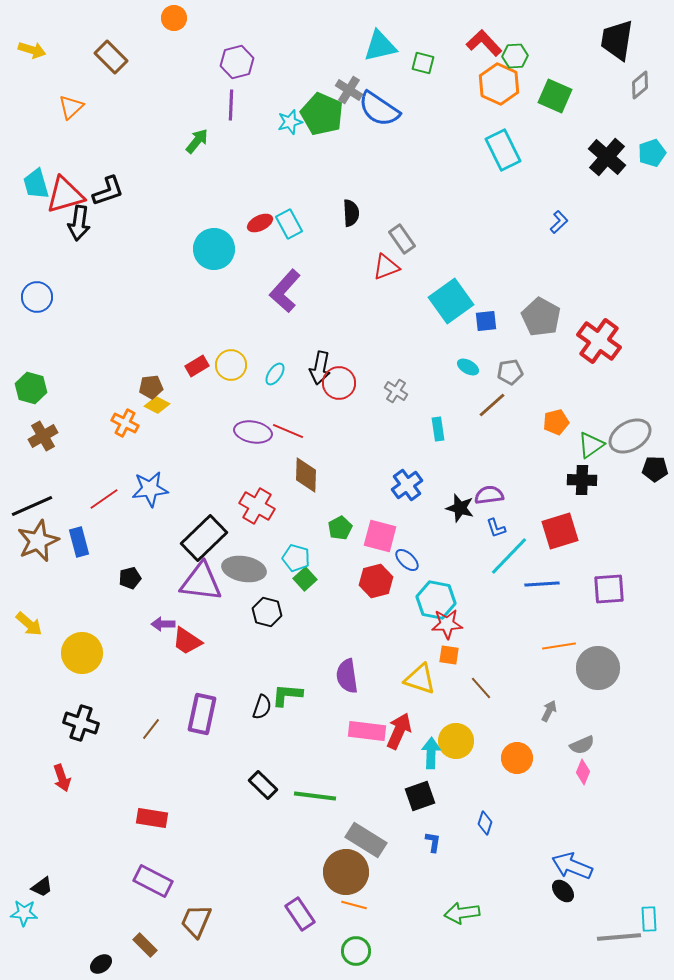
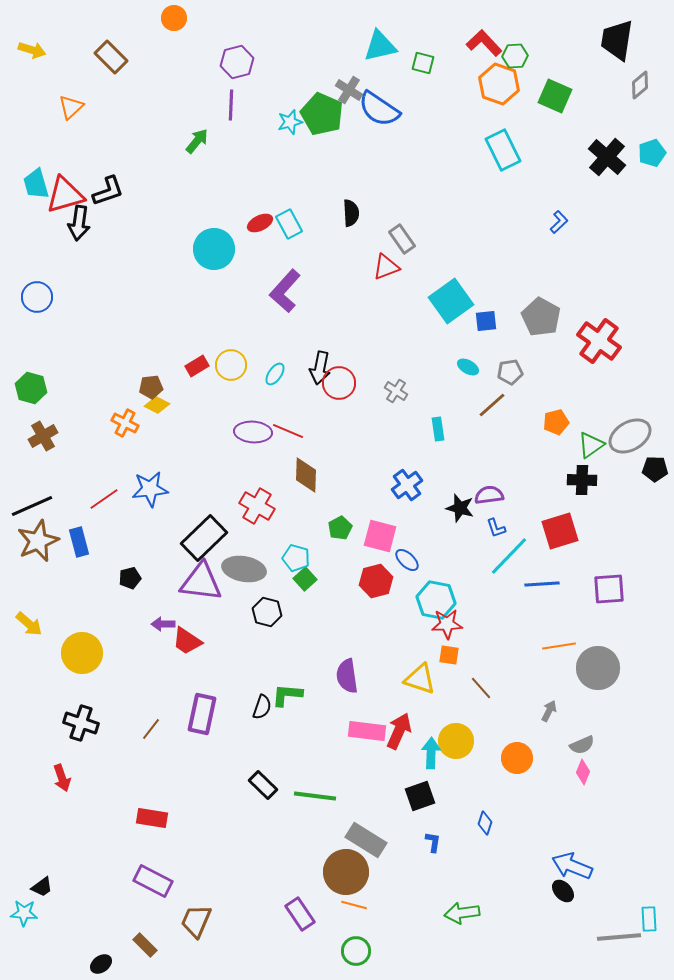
orange hexagon at (499, 84): rotated 6 degrees counterclockwise
purple ellipse at (253, 432): rotated 6 degrees counterclockwise
